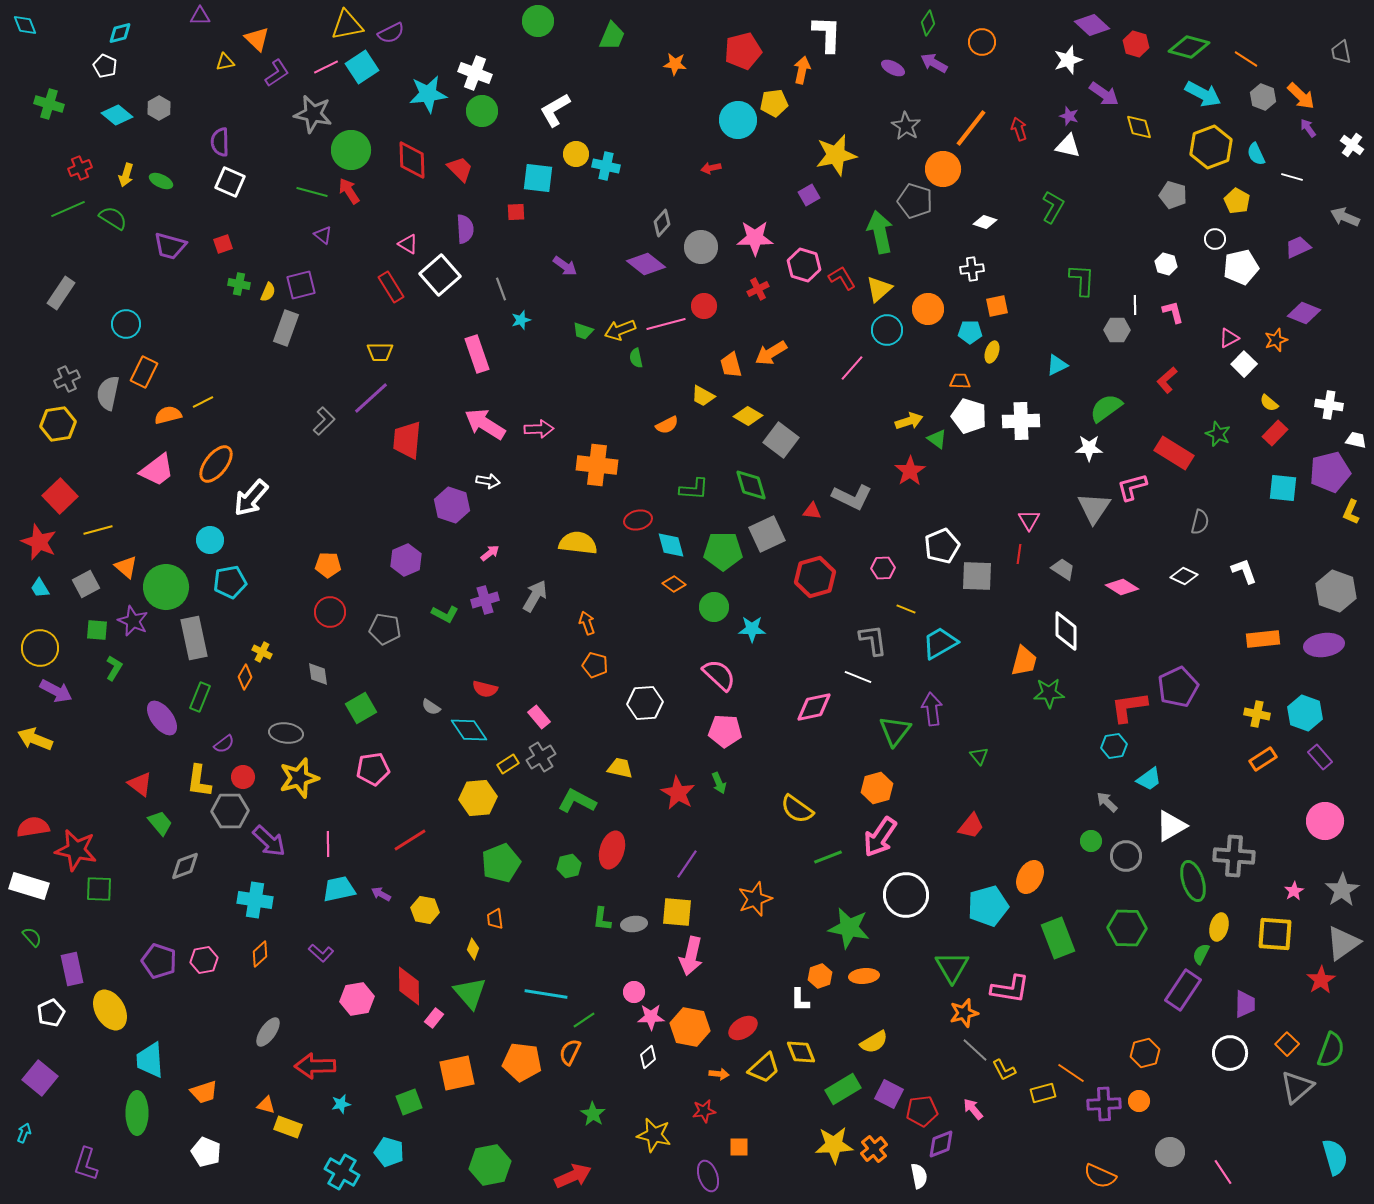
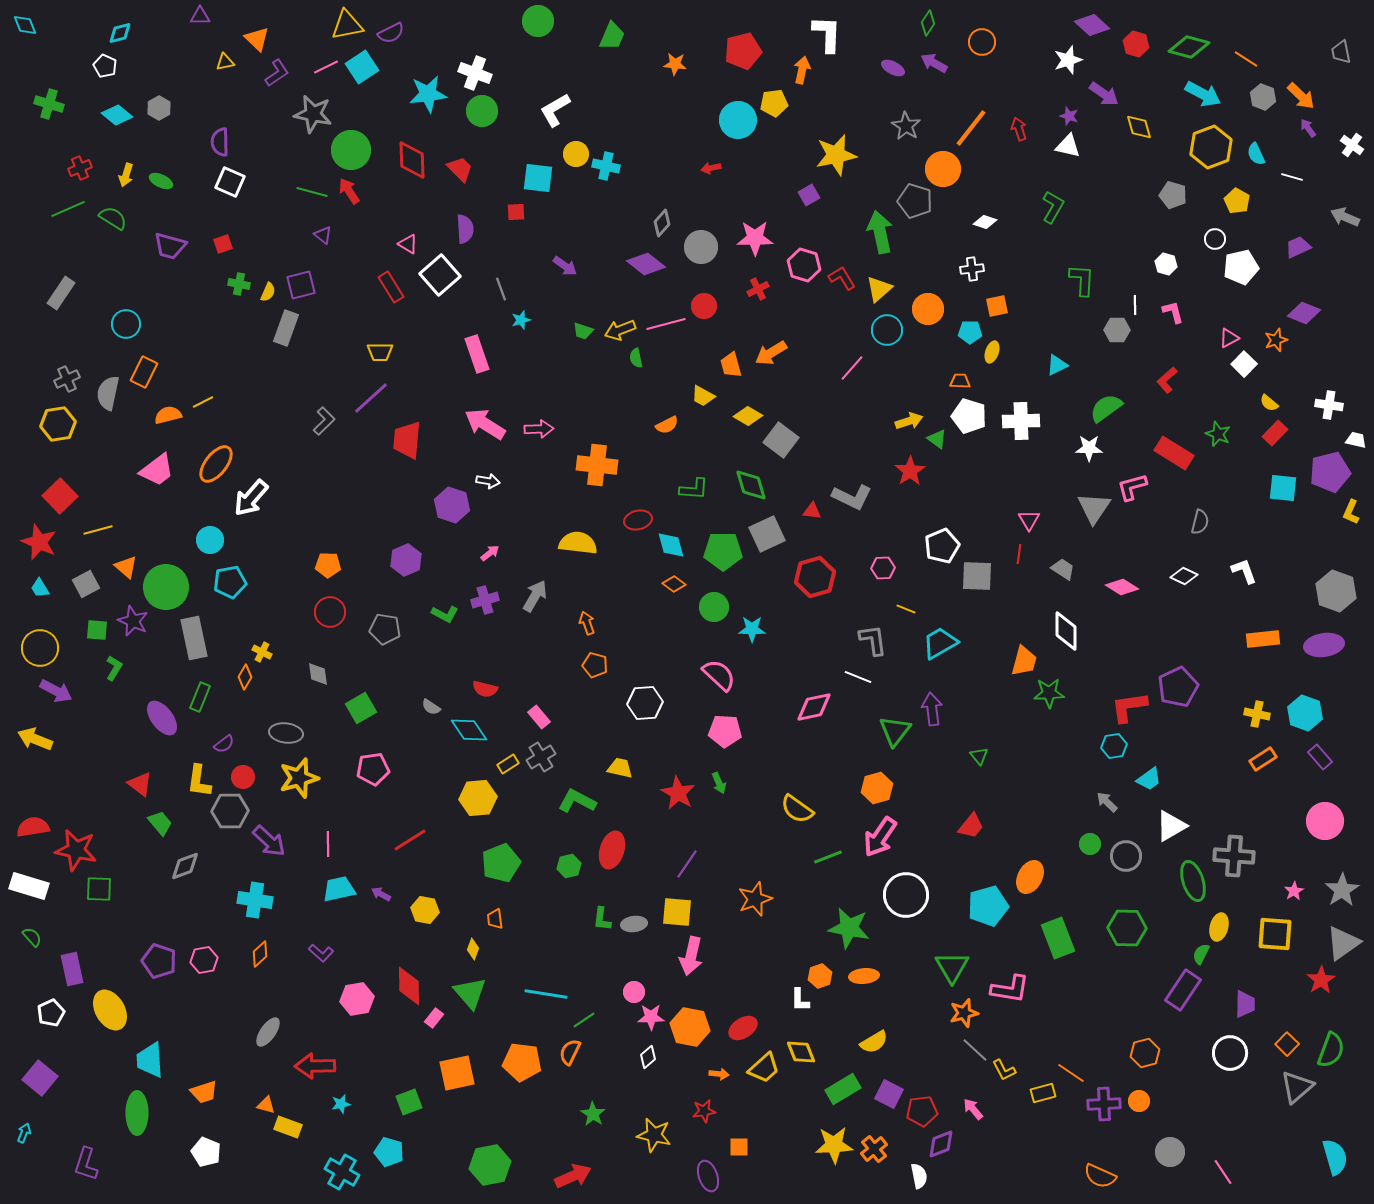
green circle at (1091, 841): moved 1 px left, 3 px down
